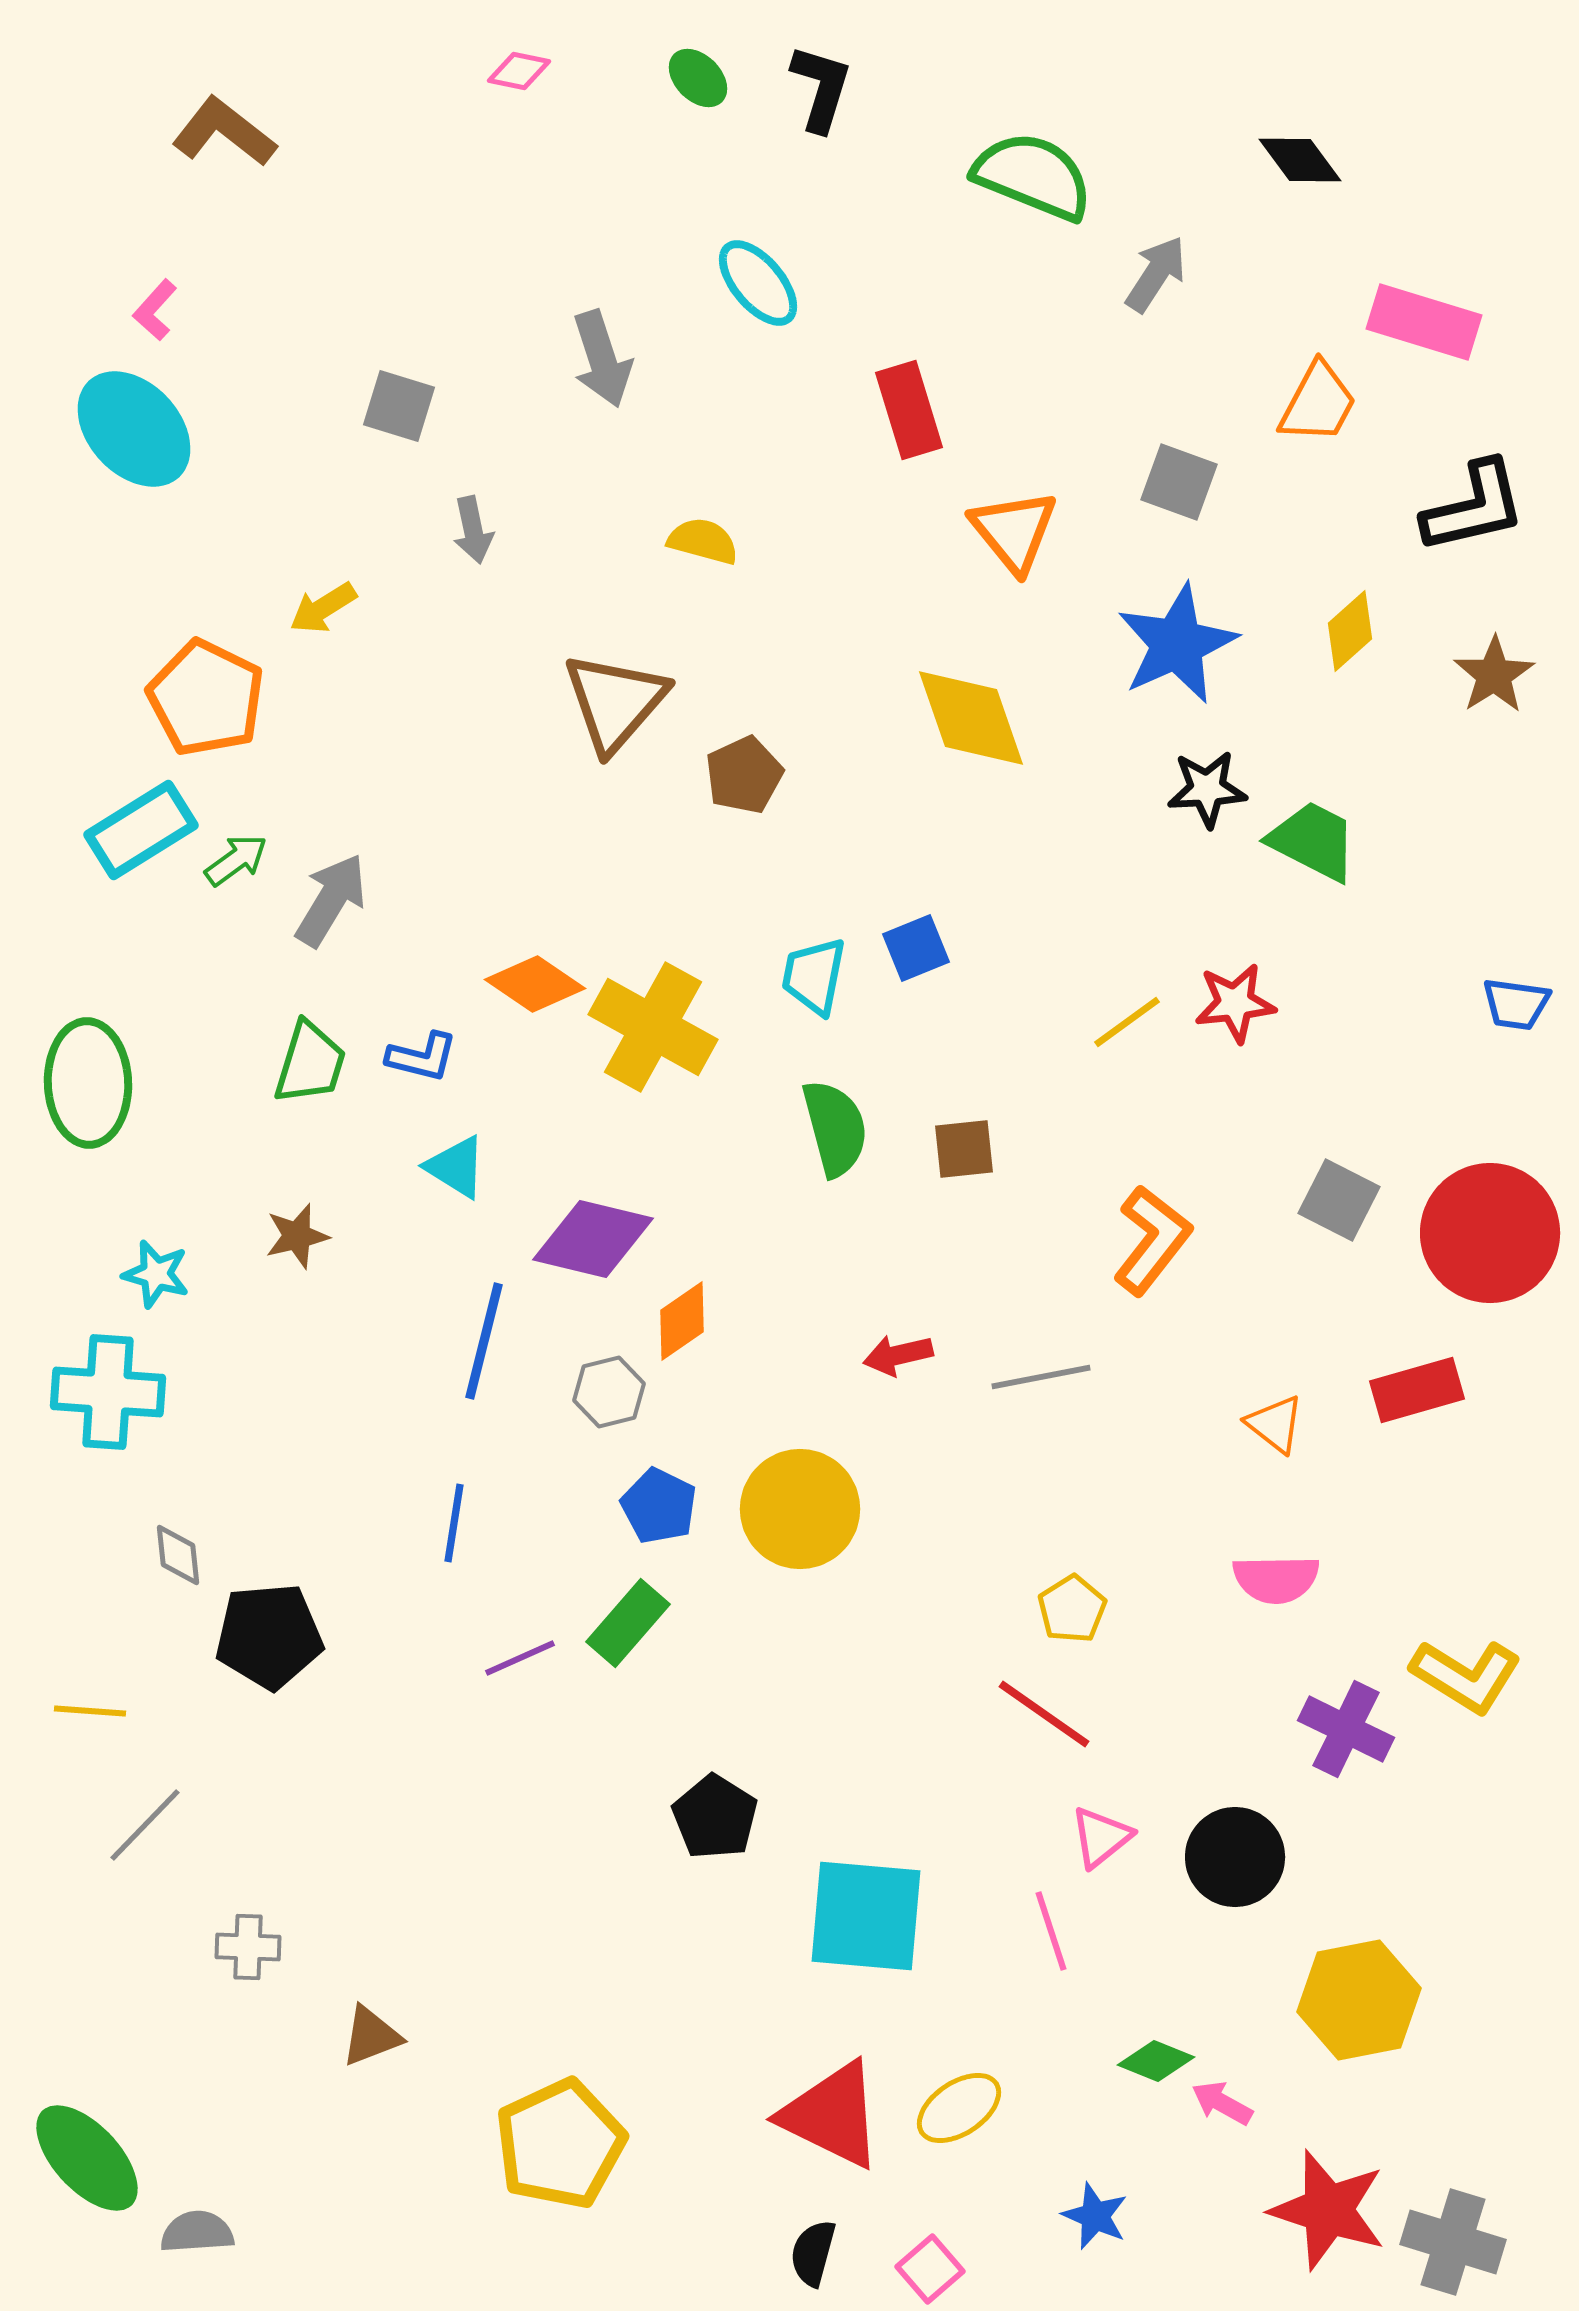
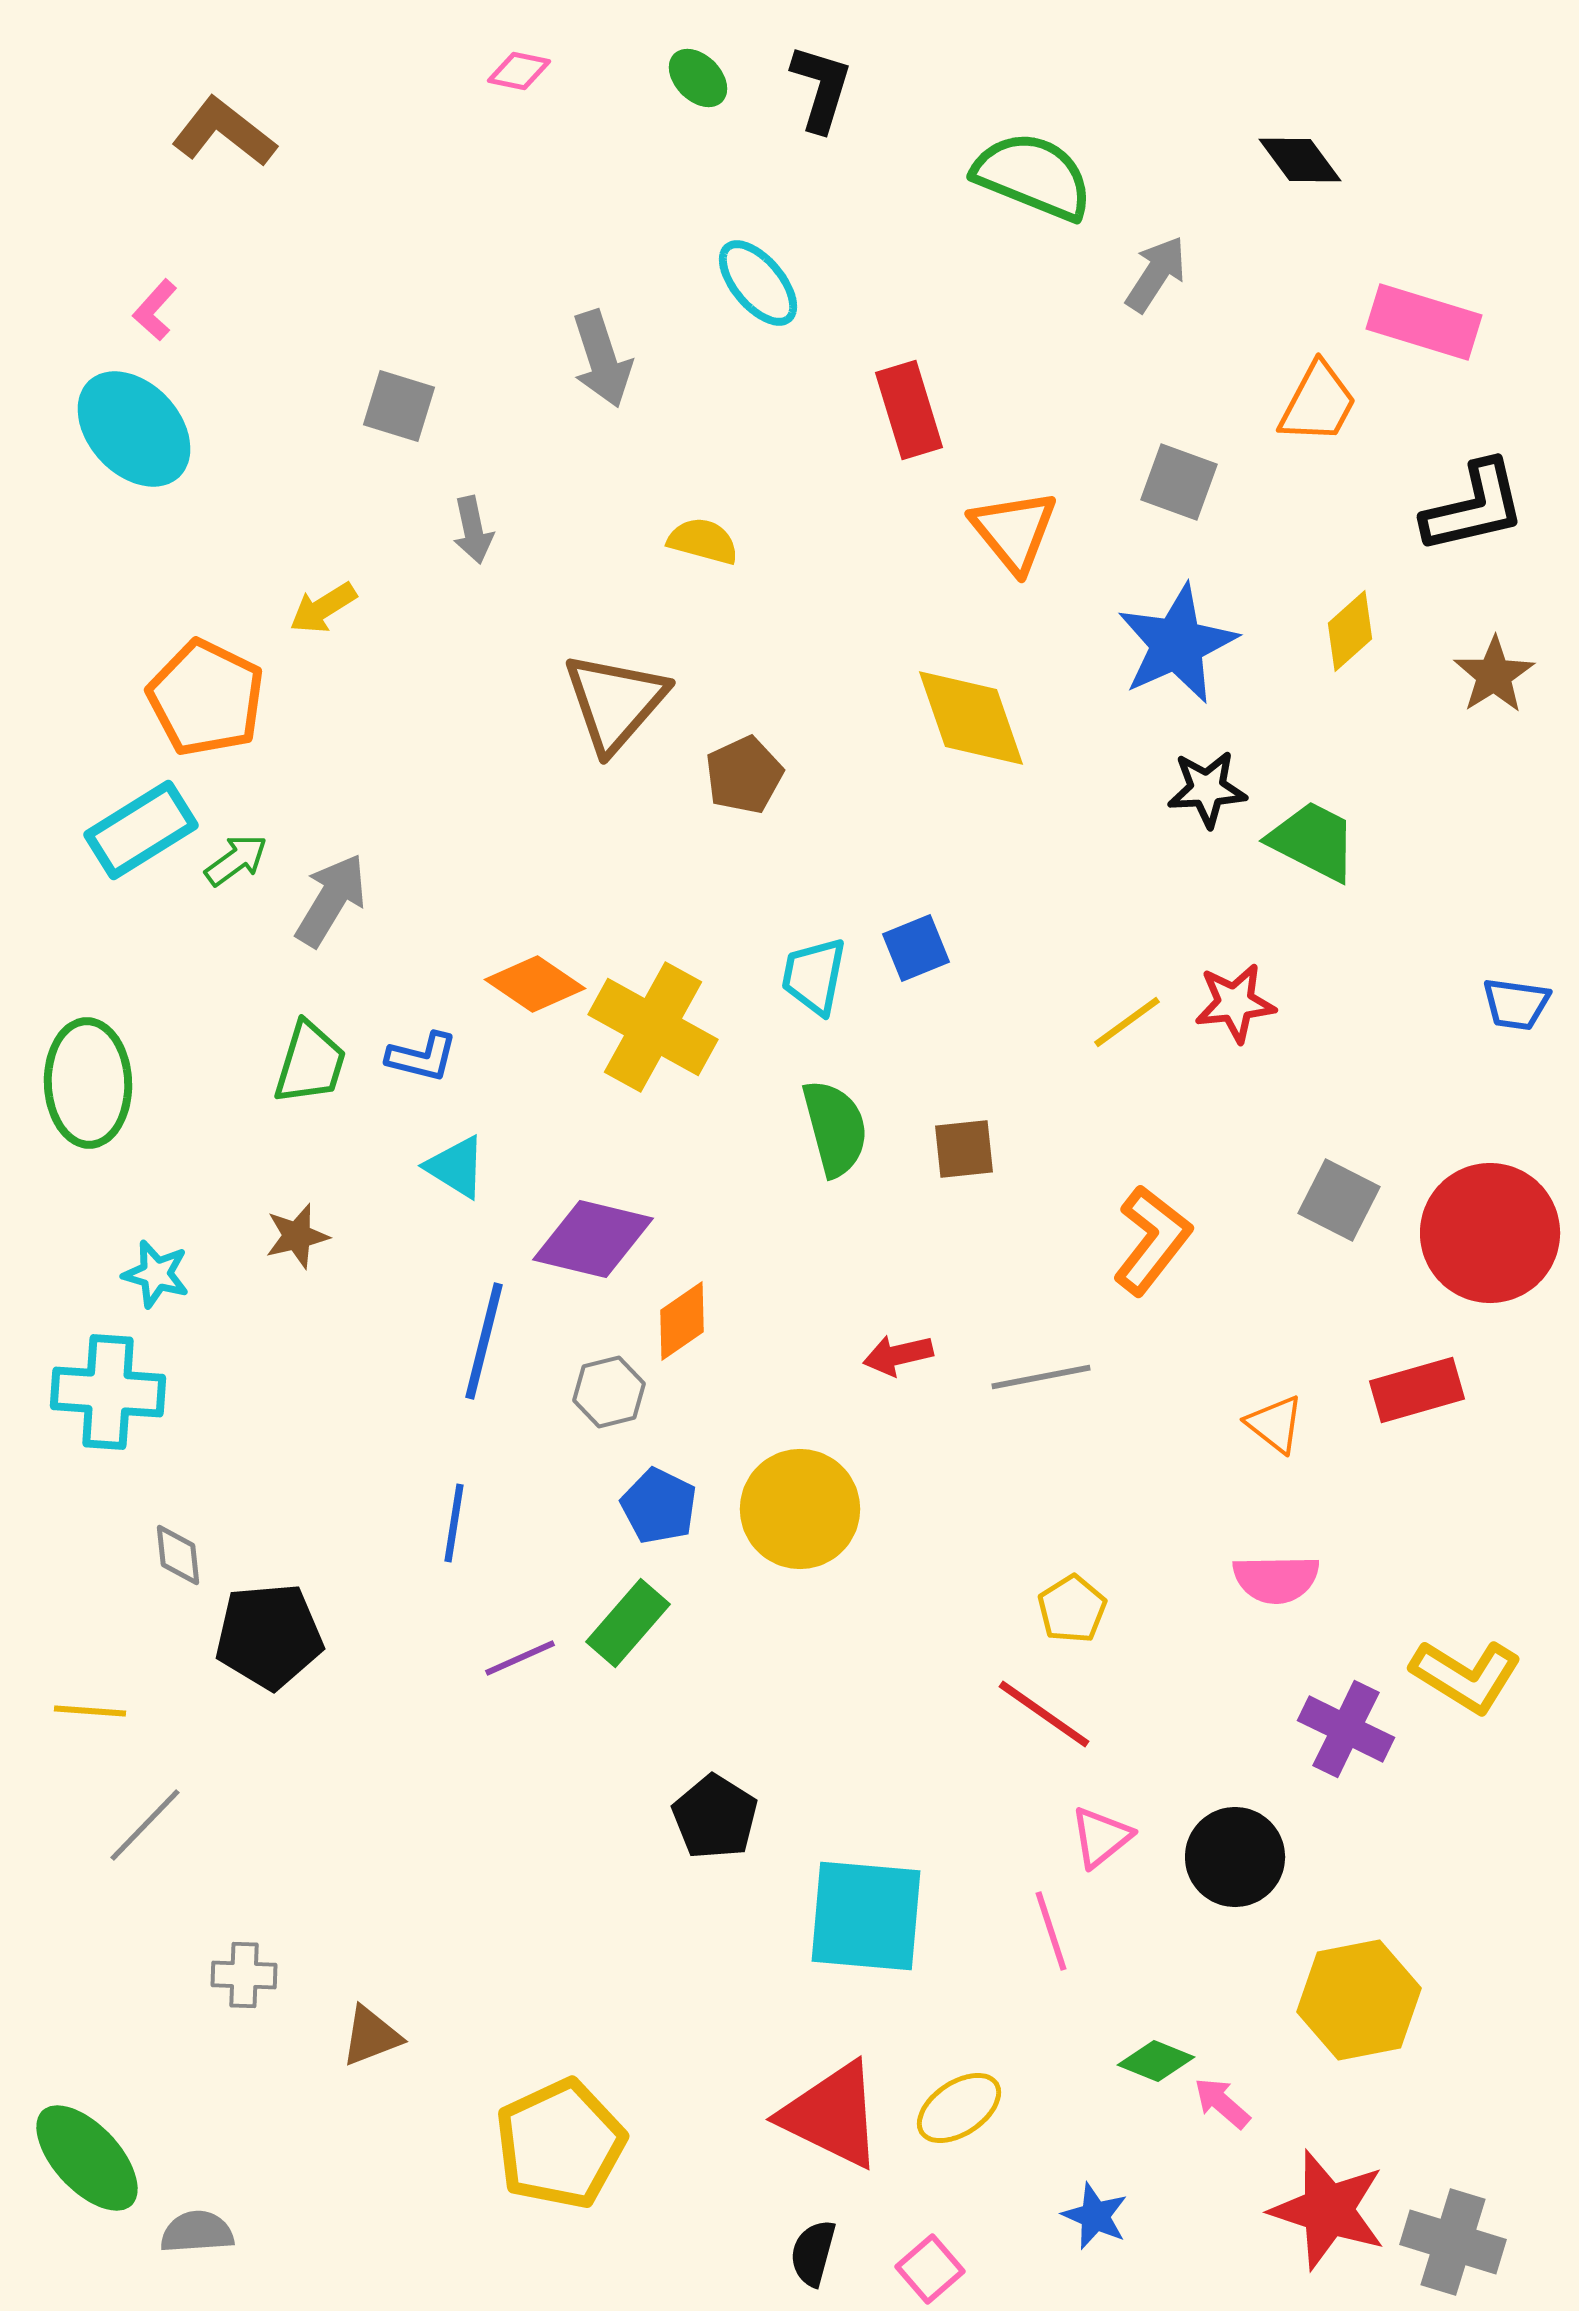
gray cross at (248, 1947): moved 4 px left, 28 px down
pink arrow at (1222, 2103): rotated 12 degrees clockwise
